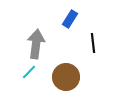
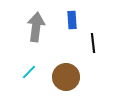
blue rectangle: moved 2 px right, 1 px down; rotated 36 degrees counterclockwise
gray arrow: moved 17 px up
